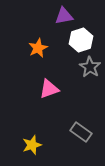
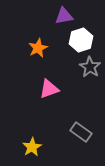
yellow star: moved 2 px down; rotated 12 degrees counterclockwise
